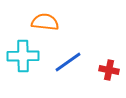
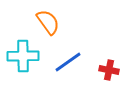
orange semicircle: moved 3 px right; rotated 48 degrees clockwise
